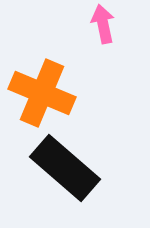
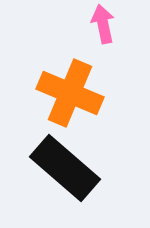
orange cross: moved 28 px right
